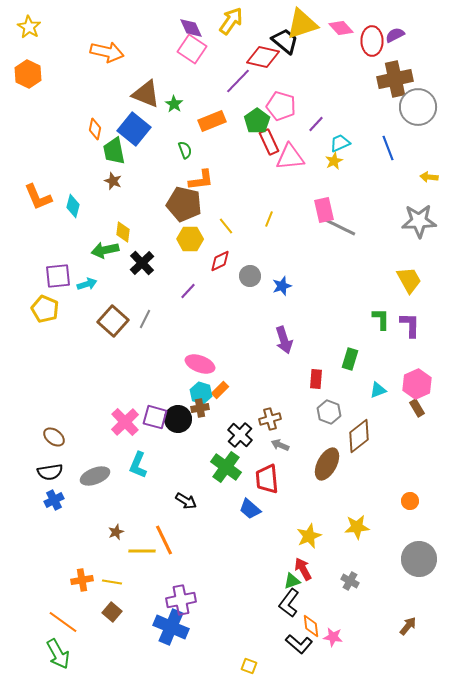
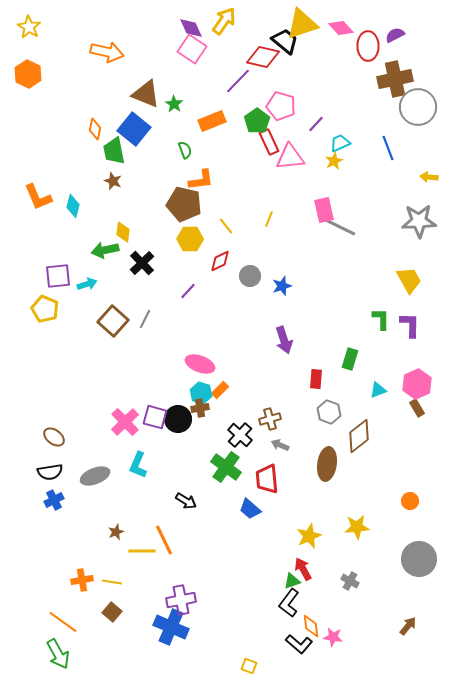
yellow arrow at (231, 21): moved 7 px left
red ellipse at (372, 41): moved 4 px left, 5 px down
brown ellipse at (327, 464): rotated 20 degrees counterclockwise
